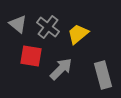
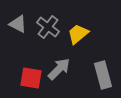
gray triangle: rotated 12 degrees counterclockwise
red square: moved 22 px down
gray arrow: moved 2 px left
